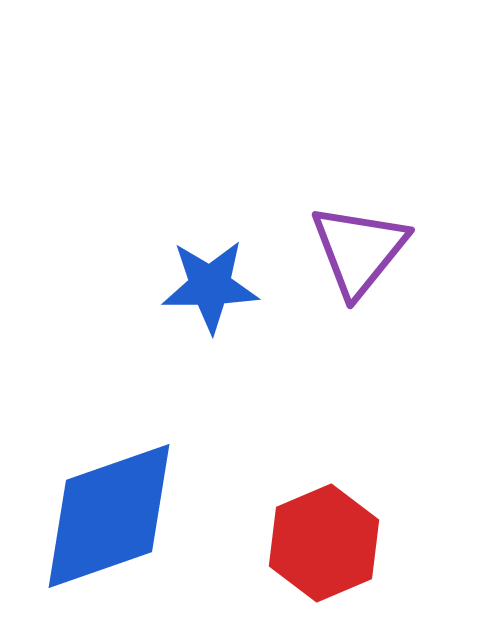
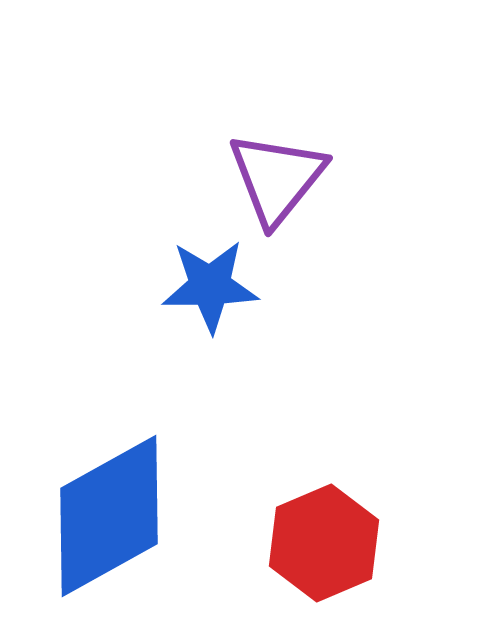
purple triangle: moved 82 px left, 72 px up
blue diamond: rotated 10 degrees counterclockwise
